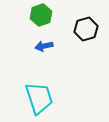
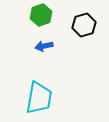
black hexagon: moved 2 px left, 4 px up
cyan trapezoid: rotated 28 degrees clockwise
